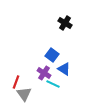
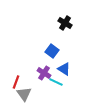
blue square: moved 4 px up
cyan line: moved 3 px right, 2 px up
